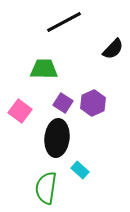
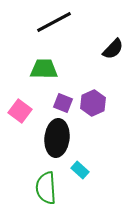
black line: moved 10 px left
purple square: rotated 12 degrees counterclockwise
green semicircle: rotated 12 degrees counterclockwise
